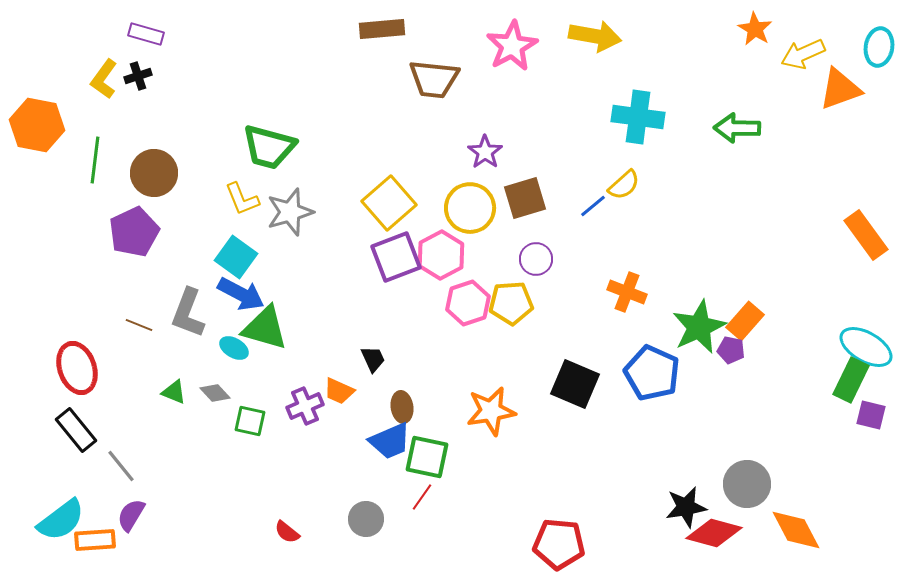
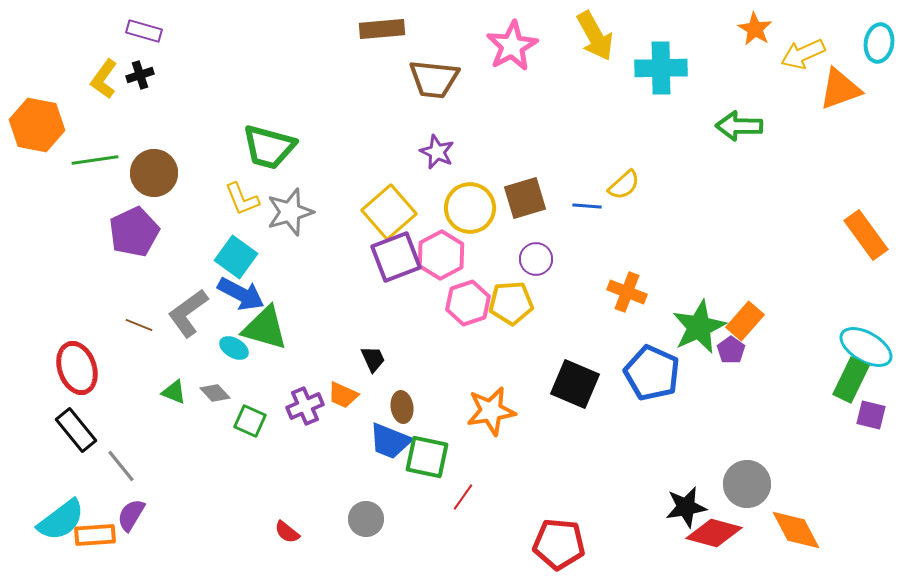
purple rectangle at (146, 34): moved 2 px left, 3 px up
yellow arrow at (595, 36): rotated 51 degrees clockwise
cyan ellipse at (879, 47): moved 4 px up
black cross at (138, 76): moved 2 px right, 1 px up
cyan cross at (638, 117): moved 23 px right, 49 px up; rotated 9 degrees counterclockwise
green arrow at (737, 128): moved 2 px right, 2 px up
purple star at (485, 152): moved 48 px left; rotated 12 degrees counterclockwise
green line at (95, 160): rotated 75 degrees clockwise
yellow square at (389, 203): moved 9 px down
blue line at (593, 206): moved 6 px left; rotated 44 degrees clockwise
gray L-shape at (188, 313): rotated 33 degrees clockwise
purple pentagon at (731, 350): rotated 24 degrees clockwise
orange trapezoid at (339, 391): moved 4 px right, 4 px down
green square at (250, 421): rotated 12 degrees clockwise
blue trapezoid at (390, 441): rotated 45 degrees clockwise
red line at (422, 497): moved 41 px right
orange rectangle at (95, 540): moved 5 px up
